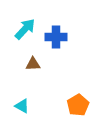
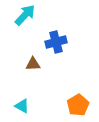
cyan arrow: moved 14 px up
blue cross: moved 5 px down; rotated 15 degrees counterclockwise
